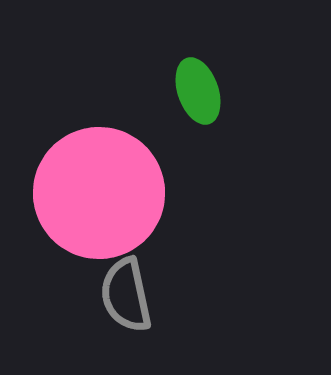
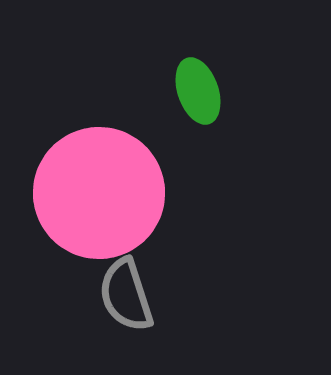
gray semicircle: rotated 6 degrees counterclockwise
